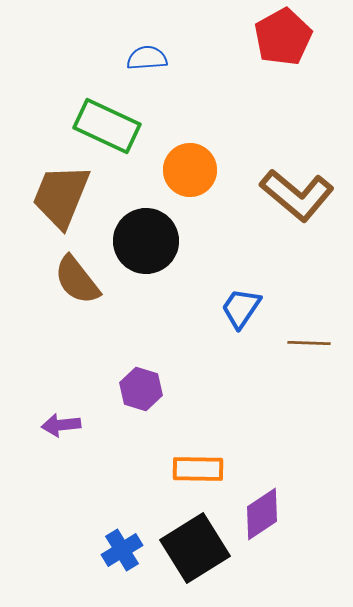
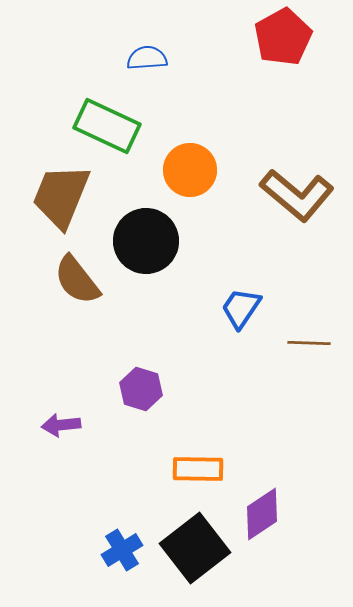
black square: rotated 6 degrees counterclockwise
